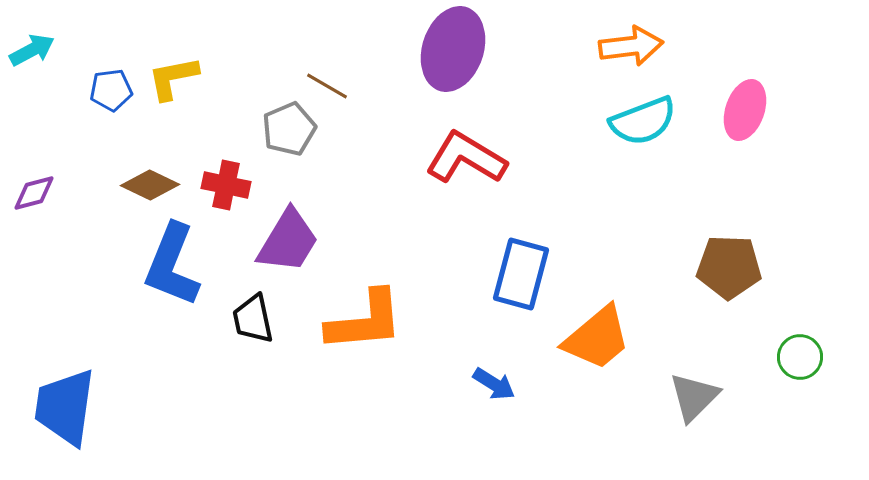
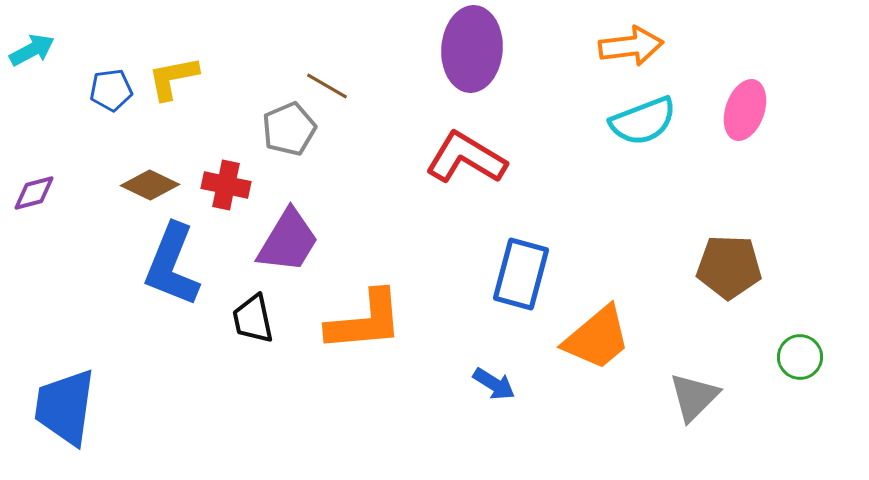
purple ellipse: moved 19 px right; rotated 14 degrees counterclockwise
